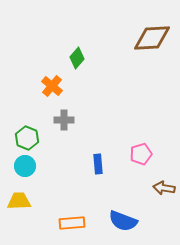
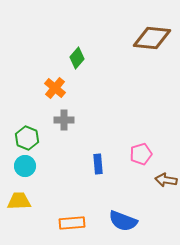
brown diamond: rotated 9 degrees clockwise
orange cross: moved 3 px right, 2 px down
brown arrow: moved 2 px right, 8 px up
